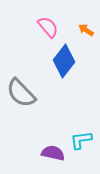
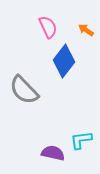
pink semicircle: rotated 15 degrees clockwise
gray semicircle: moved 3 px right, 3 px up
